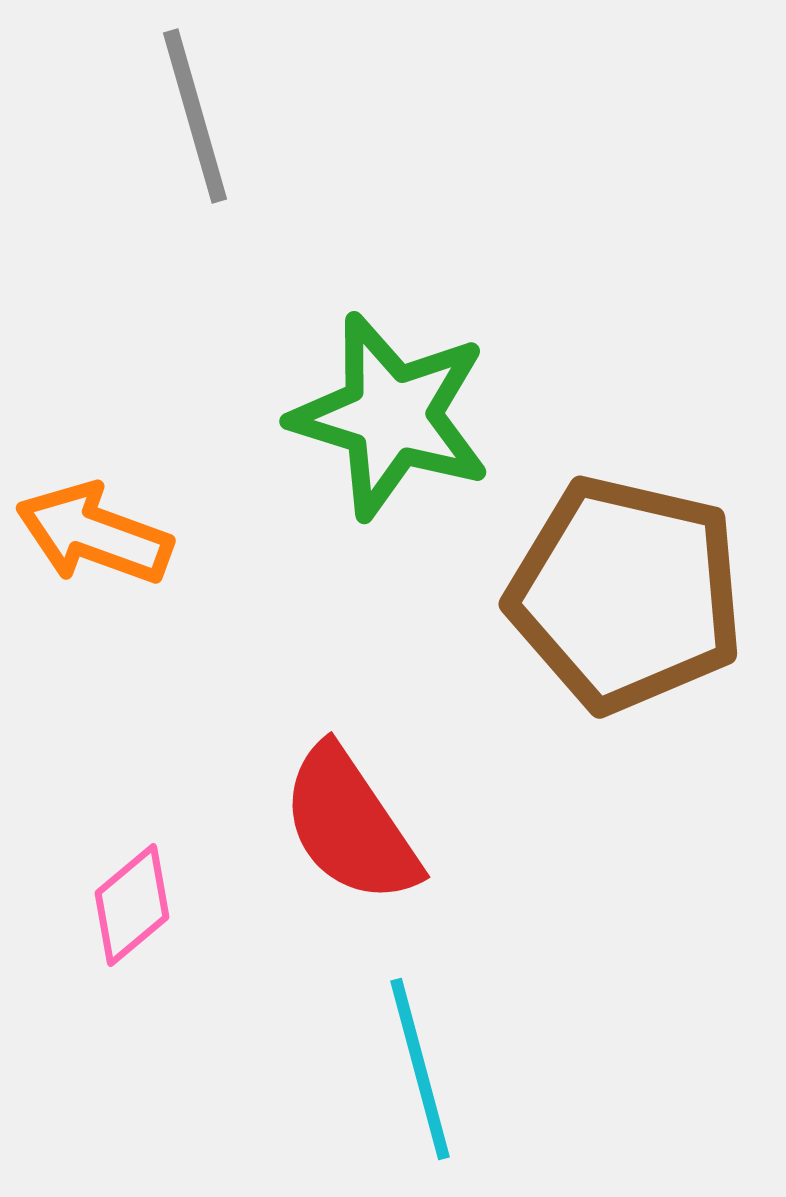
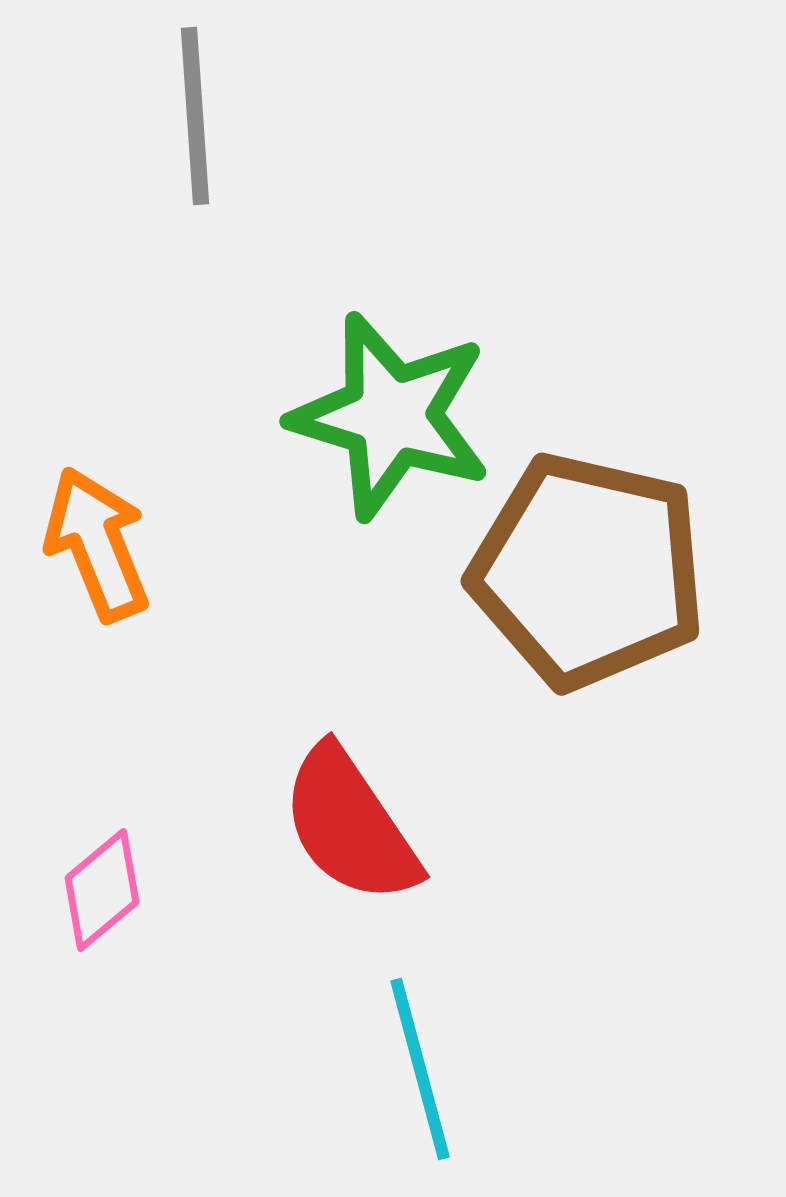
gray line: rotated 12 degrees clockwise
orange arrow: moved 3 px right, 10 px down; rotated 48 degrees clockwise
brown pentagon: moved 38 px left, 23 px up
pink diamond: moved 30 px left, 15 px up
